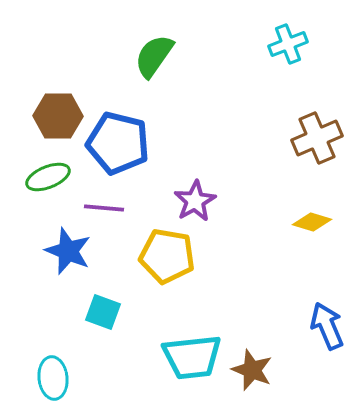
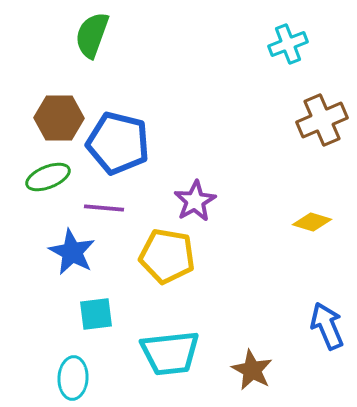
green semicircle: moved 62 px left, 21 px up; rotated 15 degrees counterclockwise
brown hexagon: moved 1 px right, 2 px down
brown cross: moved 5 px right, 18 px up
blue star: moved 4 px right, 1 px down; rotated 6 degrees clockwise
cyan square: moved 7 px left, 2 px down; rotated 27 degrees counterclockwise
cyan trapezoid: moved 22 px left, 4 px up
brown star: rotated 6 degrees clockwise
cyan ellipse: moved 20 px right; rotated 9 degrees clockwise
